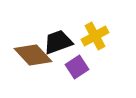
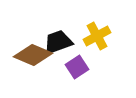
yellow cross: moved 2 px right
brown diamond: rotated 24 degrees counterclockwise
